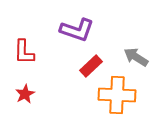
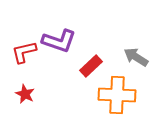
purple L-shape: moved 18 px left, 11 px down
red L-shape: rotated 76 degrees clockwise
red star: rotated 18 degrees counterclockwise
